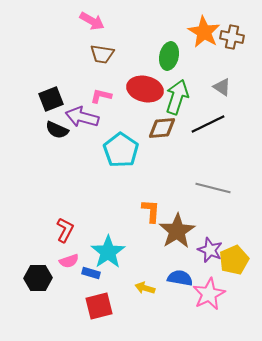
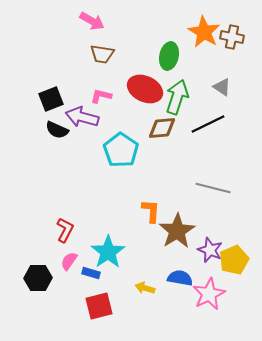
red ellipse: rotated 12 degrees clockwise
pink semicircle: rotated 144 degrees clockwise
